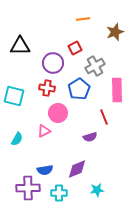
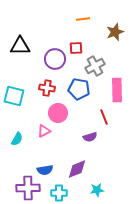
red square: moved 1 px right; rotated 24 degrees clockwise
purple circle: moved 2 px right, 4 px up
blue pentagon: rotated 30 degrees counterclockwise
